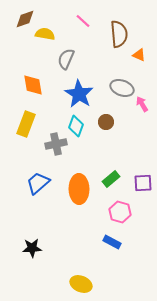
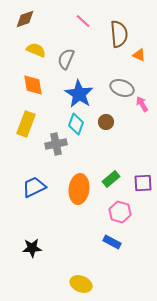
yellow semicircle: moved 9 px left, 16 px down; rotated 12 degrees clockwise
cyan diamond: moved 2 px up
blue trapezoid: moved 4 px left, 4 px down; rotated 15 degrees clockwise
orange ellipse: rotated 8 degrees clockwise
